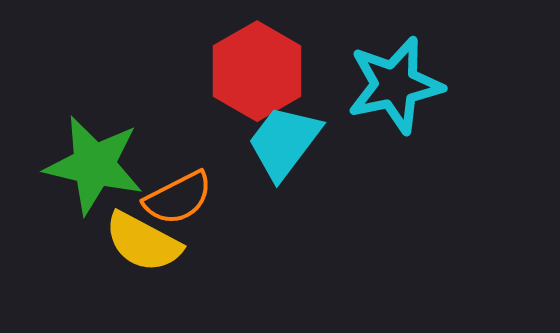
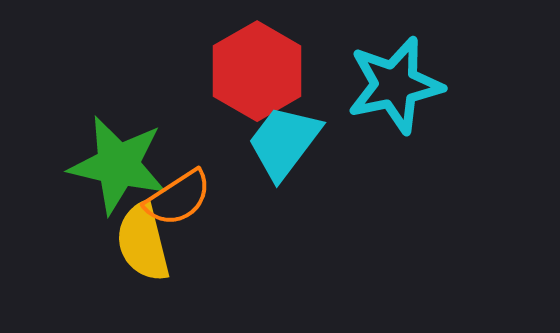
green star: moved 24 px right
orange semicircle: rotated 6 degrees counterclockwise
yellow semicircle: rotated 48 degrees clockwise
